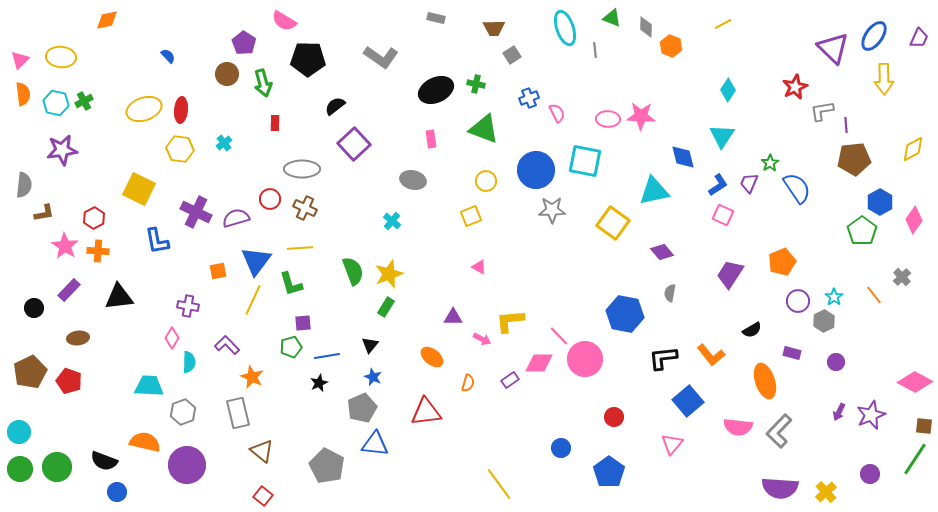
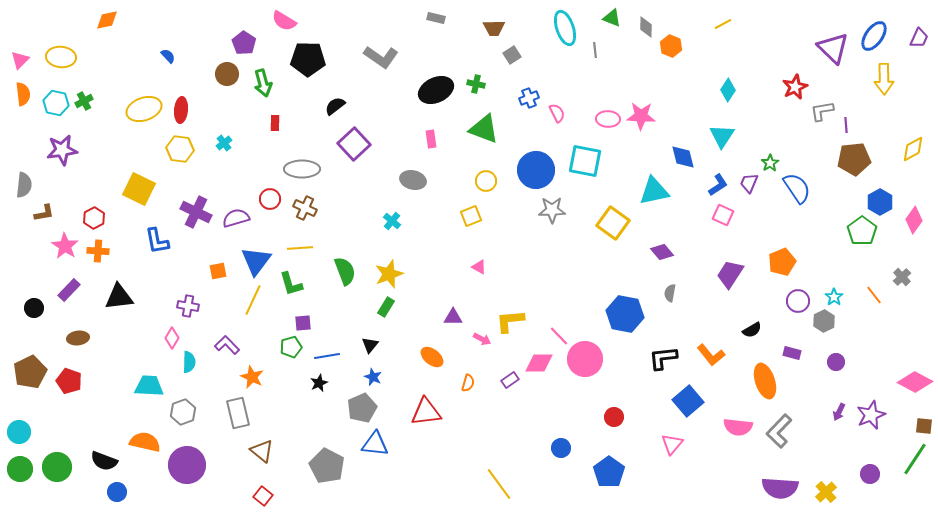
green semicircle at (353, 271): moved 8 px left
